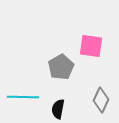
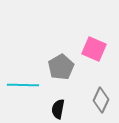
pink square: moved 3 px right, 3 px down; rotated 15 degrees clockwise
cyan line: moved 12 px up
